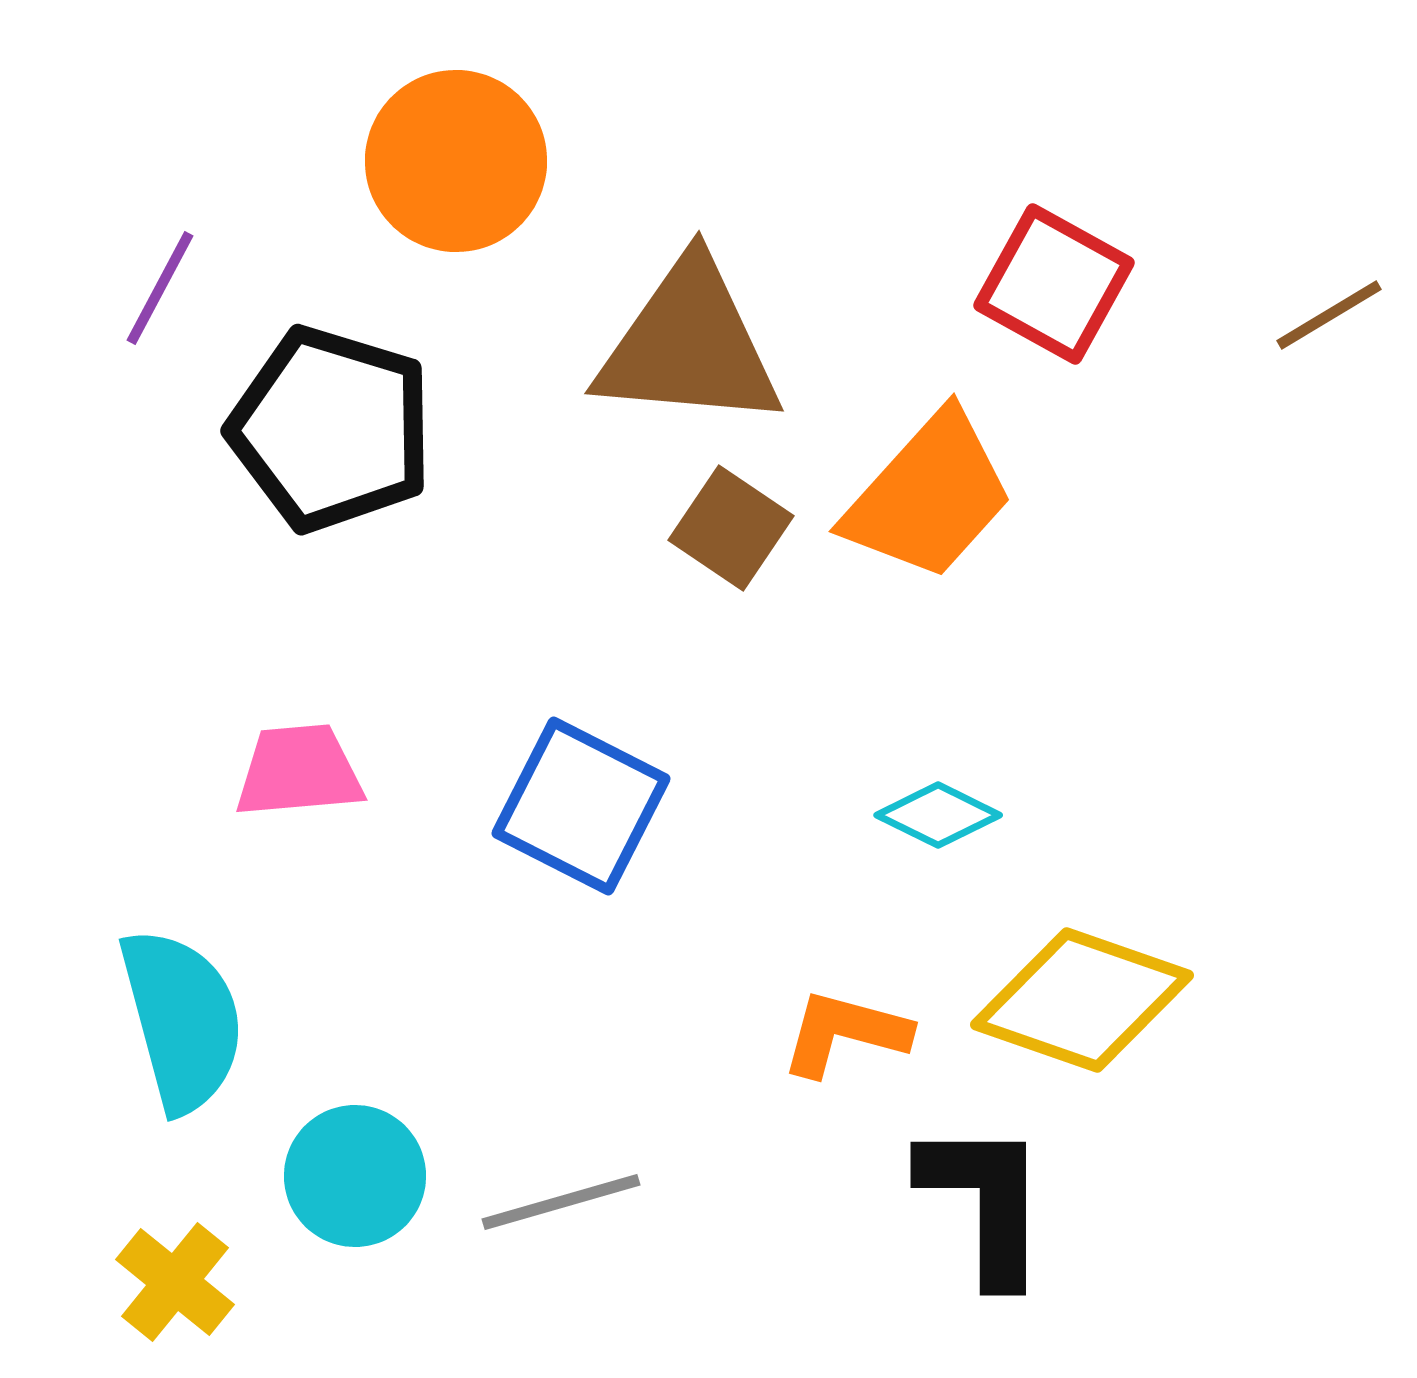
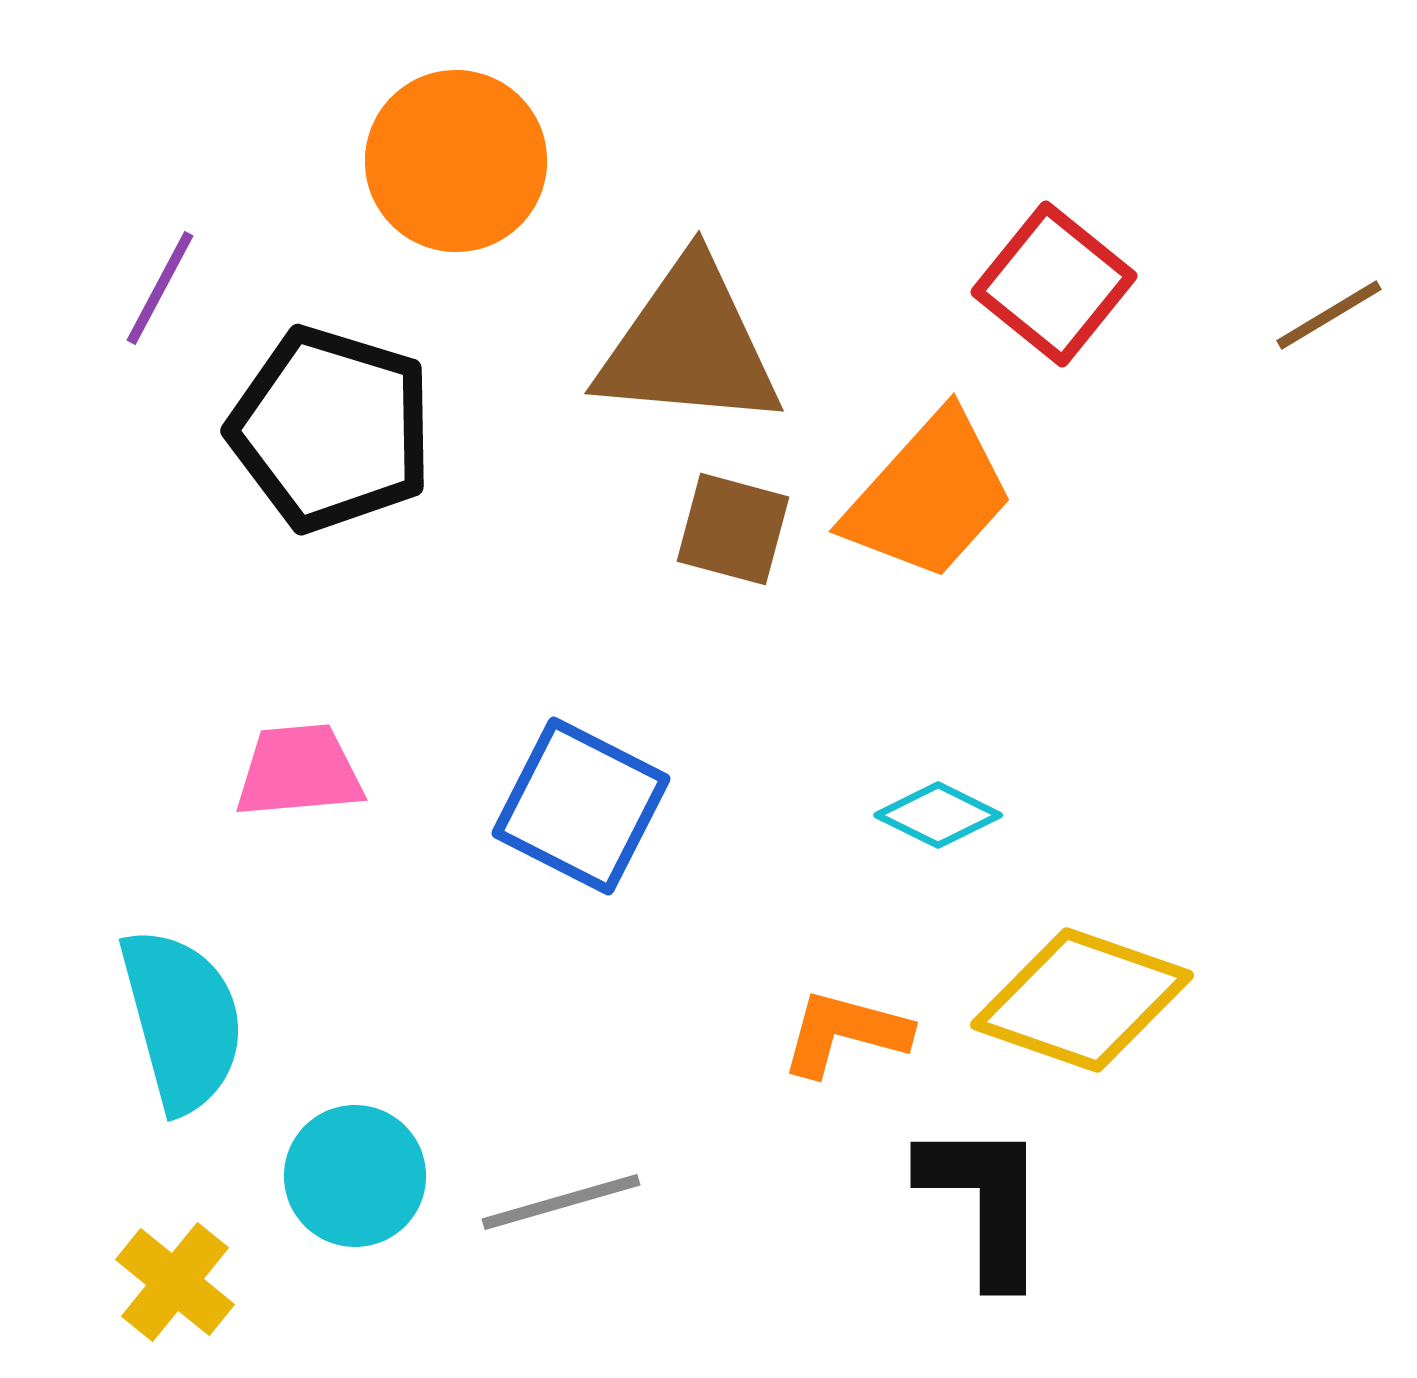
red square: rotated 10 degrees clockwise
brown square: moved 2 px right, 1 px down; rotated 19 degrees counterclockwise
